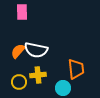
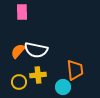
orange trapezoid: moved 1 px left, 1 px down
cyan circle: moved 1 px up
